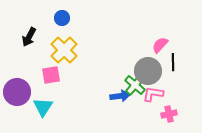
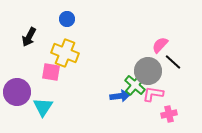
blue circle: moved 5 px right, 1 px down
yellow cross: moved 1 px right, 3 px down; rotated 24 degrees counterclockwise
black line: rotated 48 degrees counterclockwise
pink square: moved 3 px up; rotated 18 degrees clockwise
